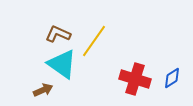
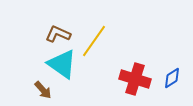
brown arrow: rotated 72 degrees clockwise
